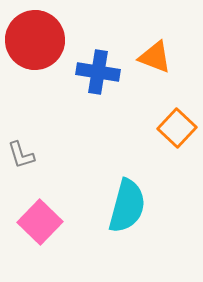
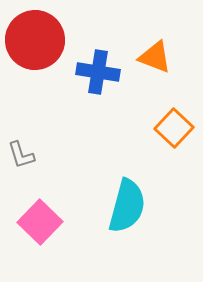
orange square: moved 3 px left
